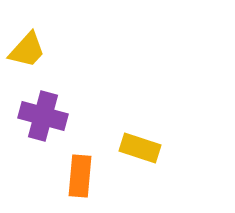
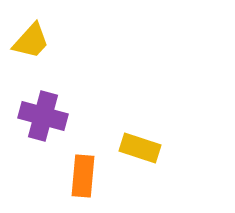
yellow trapezoid: moved 4 px right, 9 px up
orange rectangle: moved 3 px right
